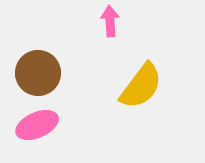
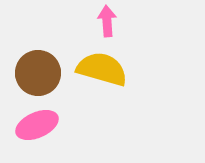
pink arrow: moved 3 px left
yellow semicircle: moved 39 px left, 17 px up; rotated 111 degrees counterclockwise
